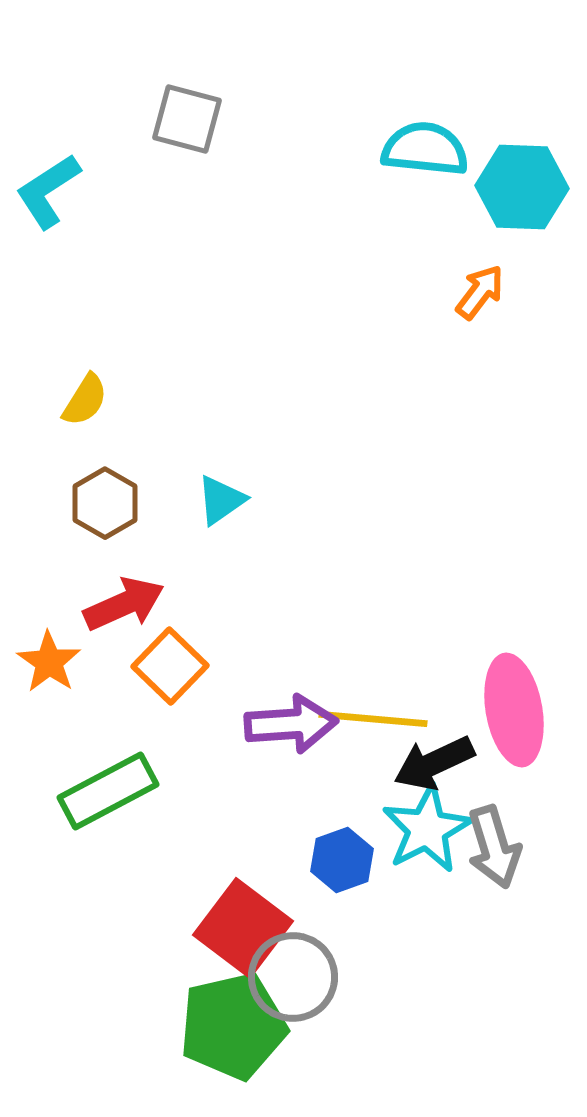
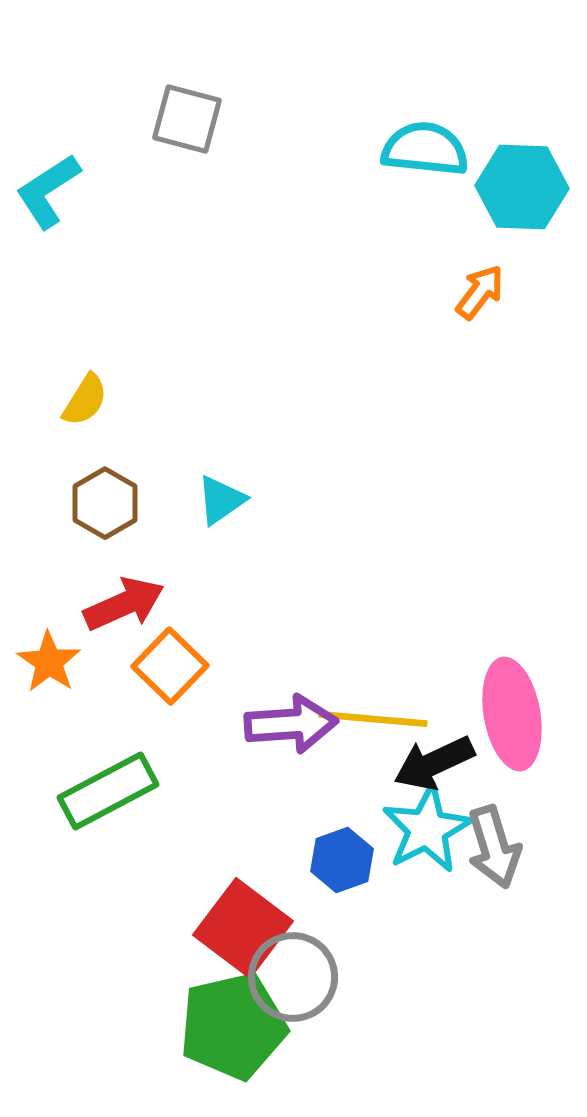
pink ellipse: moved 2 px left, 4 px down
